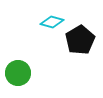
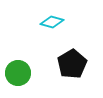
black pentagon: moved 8 px left, 24 px down
